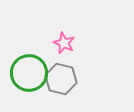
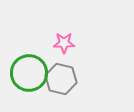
pink star: rotated 25 degrees counterclockwise
